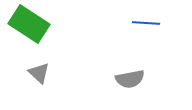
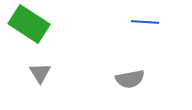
blue line: moved 1 px left, 1 px up
gray triangle: moved 1 px right; rotated 15 degrees clockwise
